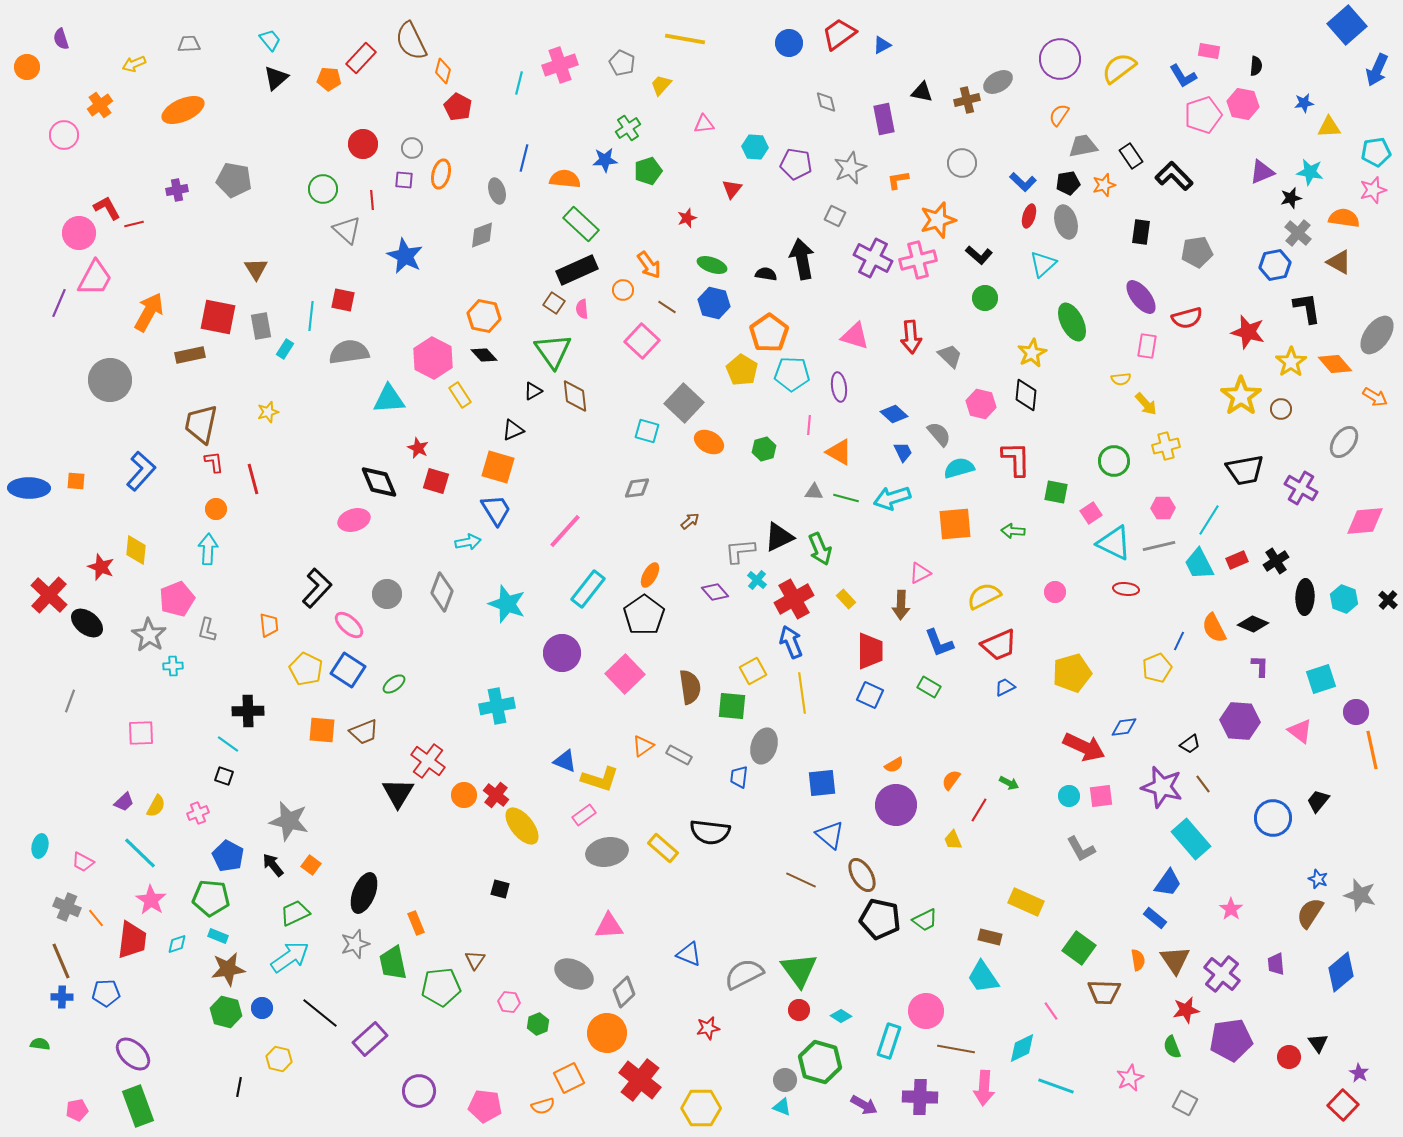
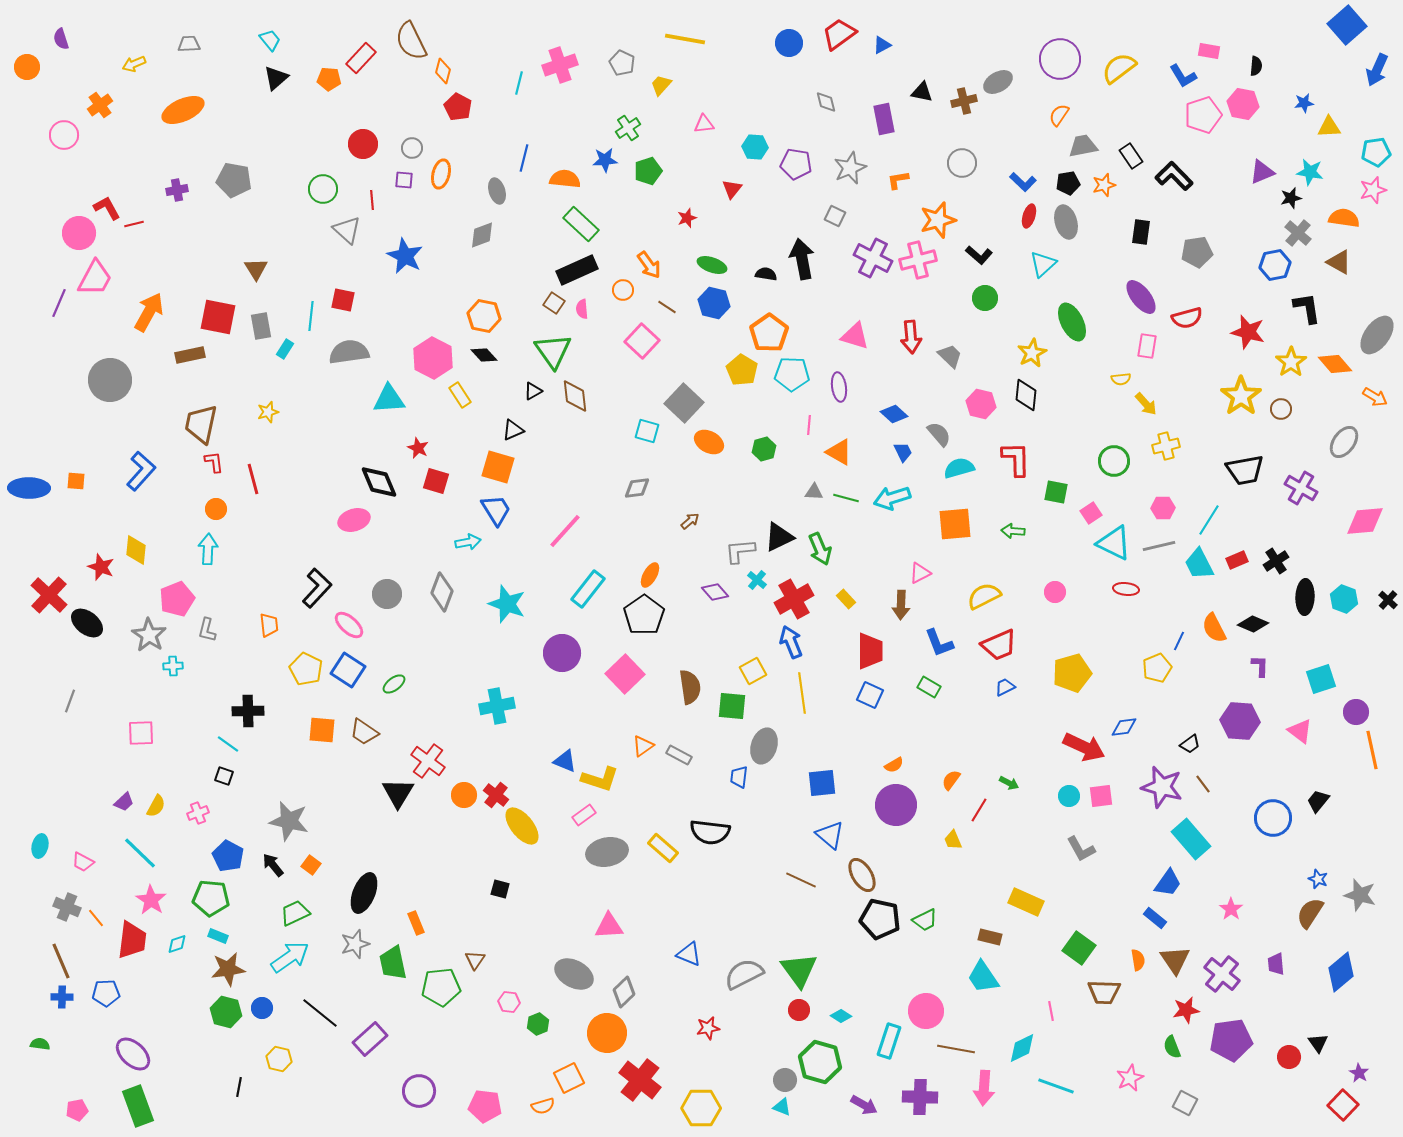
brown cross at (967, 100): moved 3 px left, 1 px down
brown trapezoid at (364, 732): rotated 56 degrees clockwise
pink line at (1051, 1011): rotated 24 degrees clockwise
